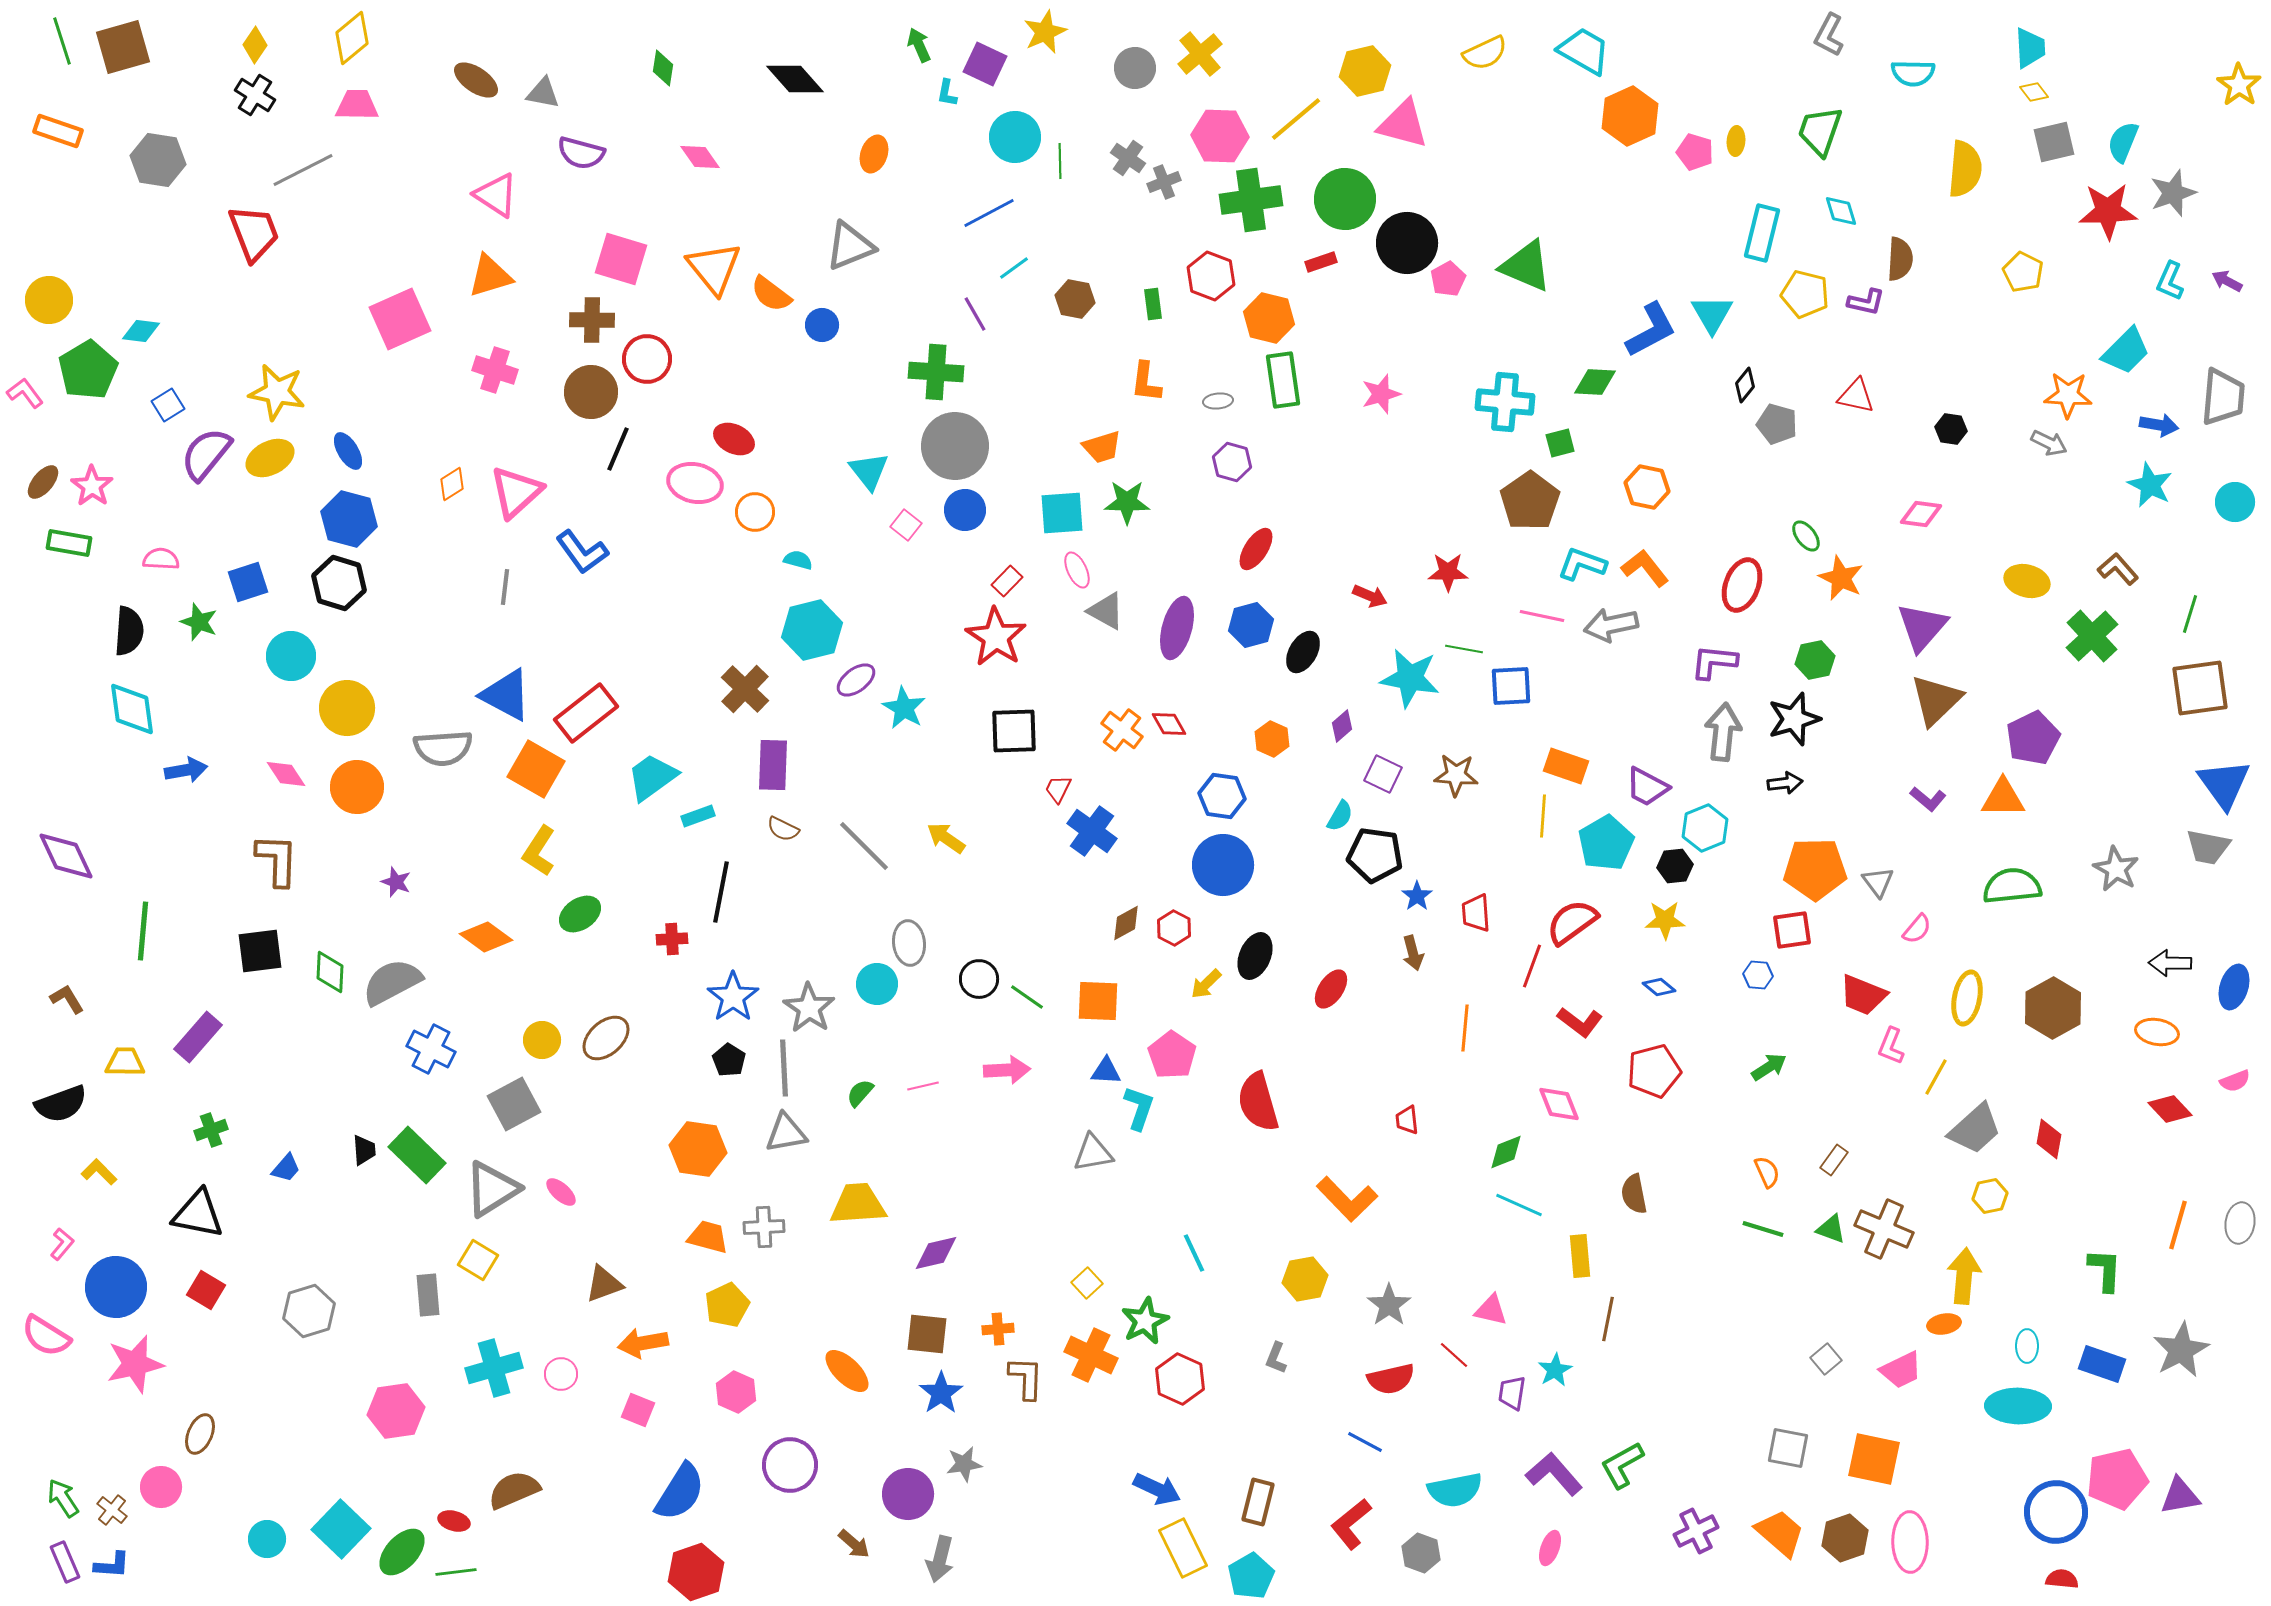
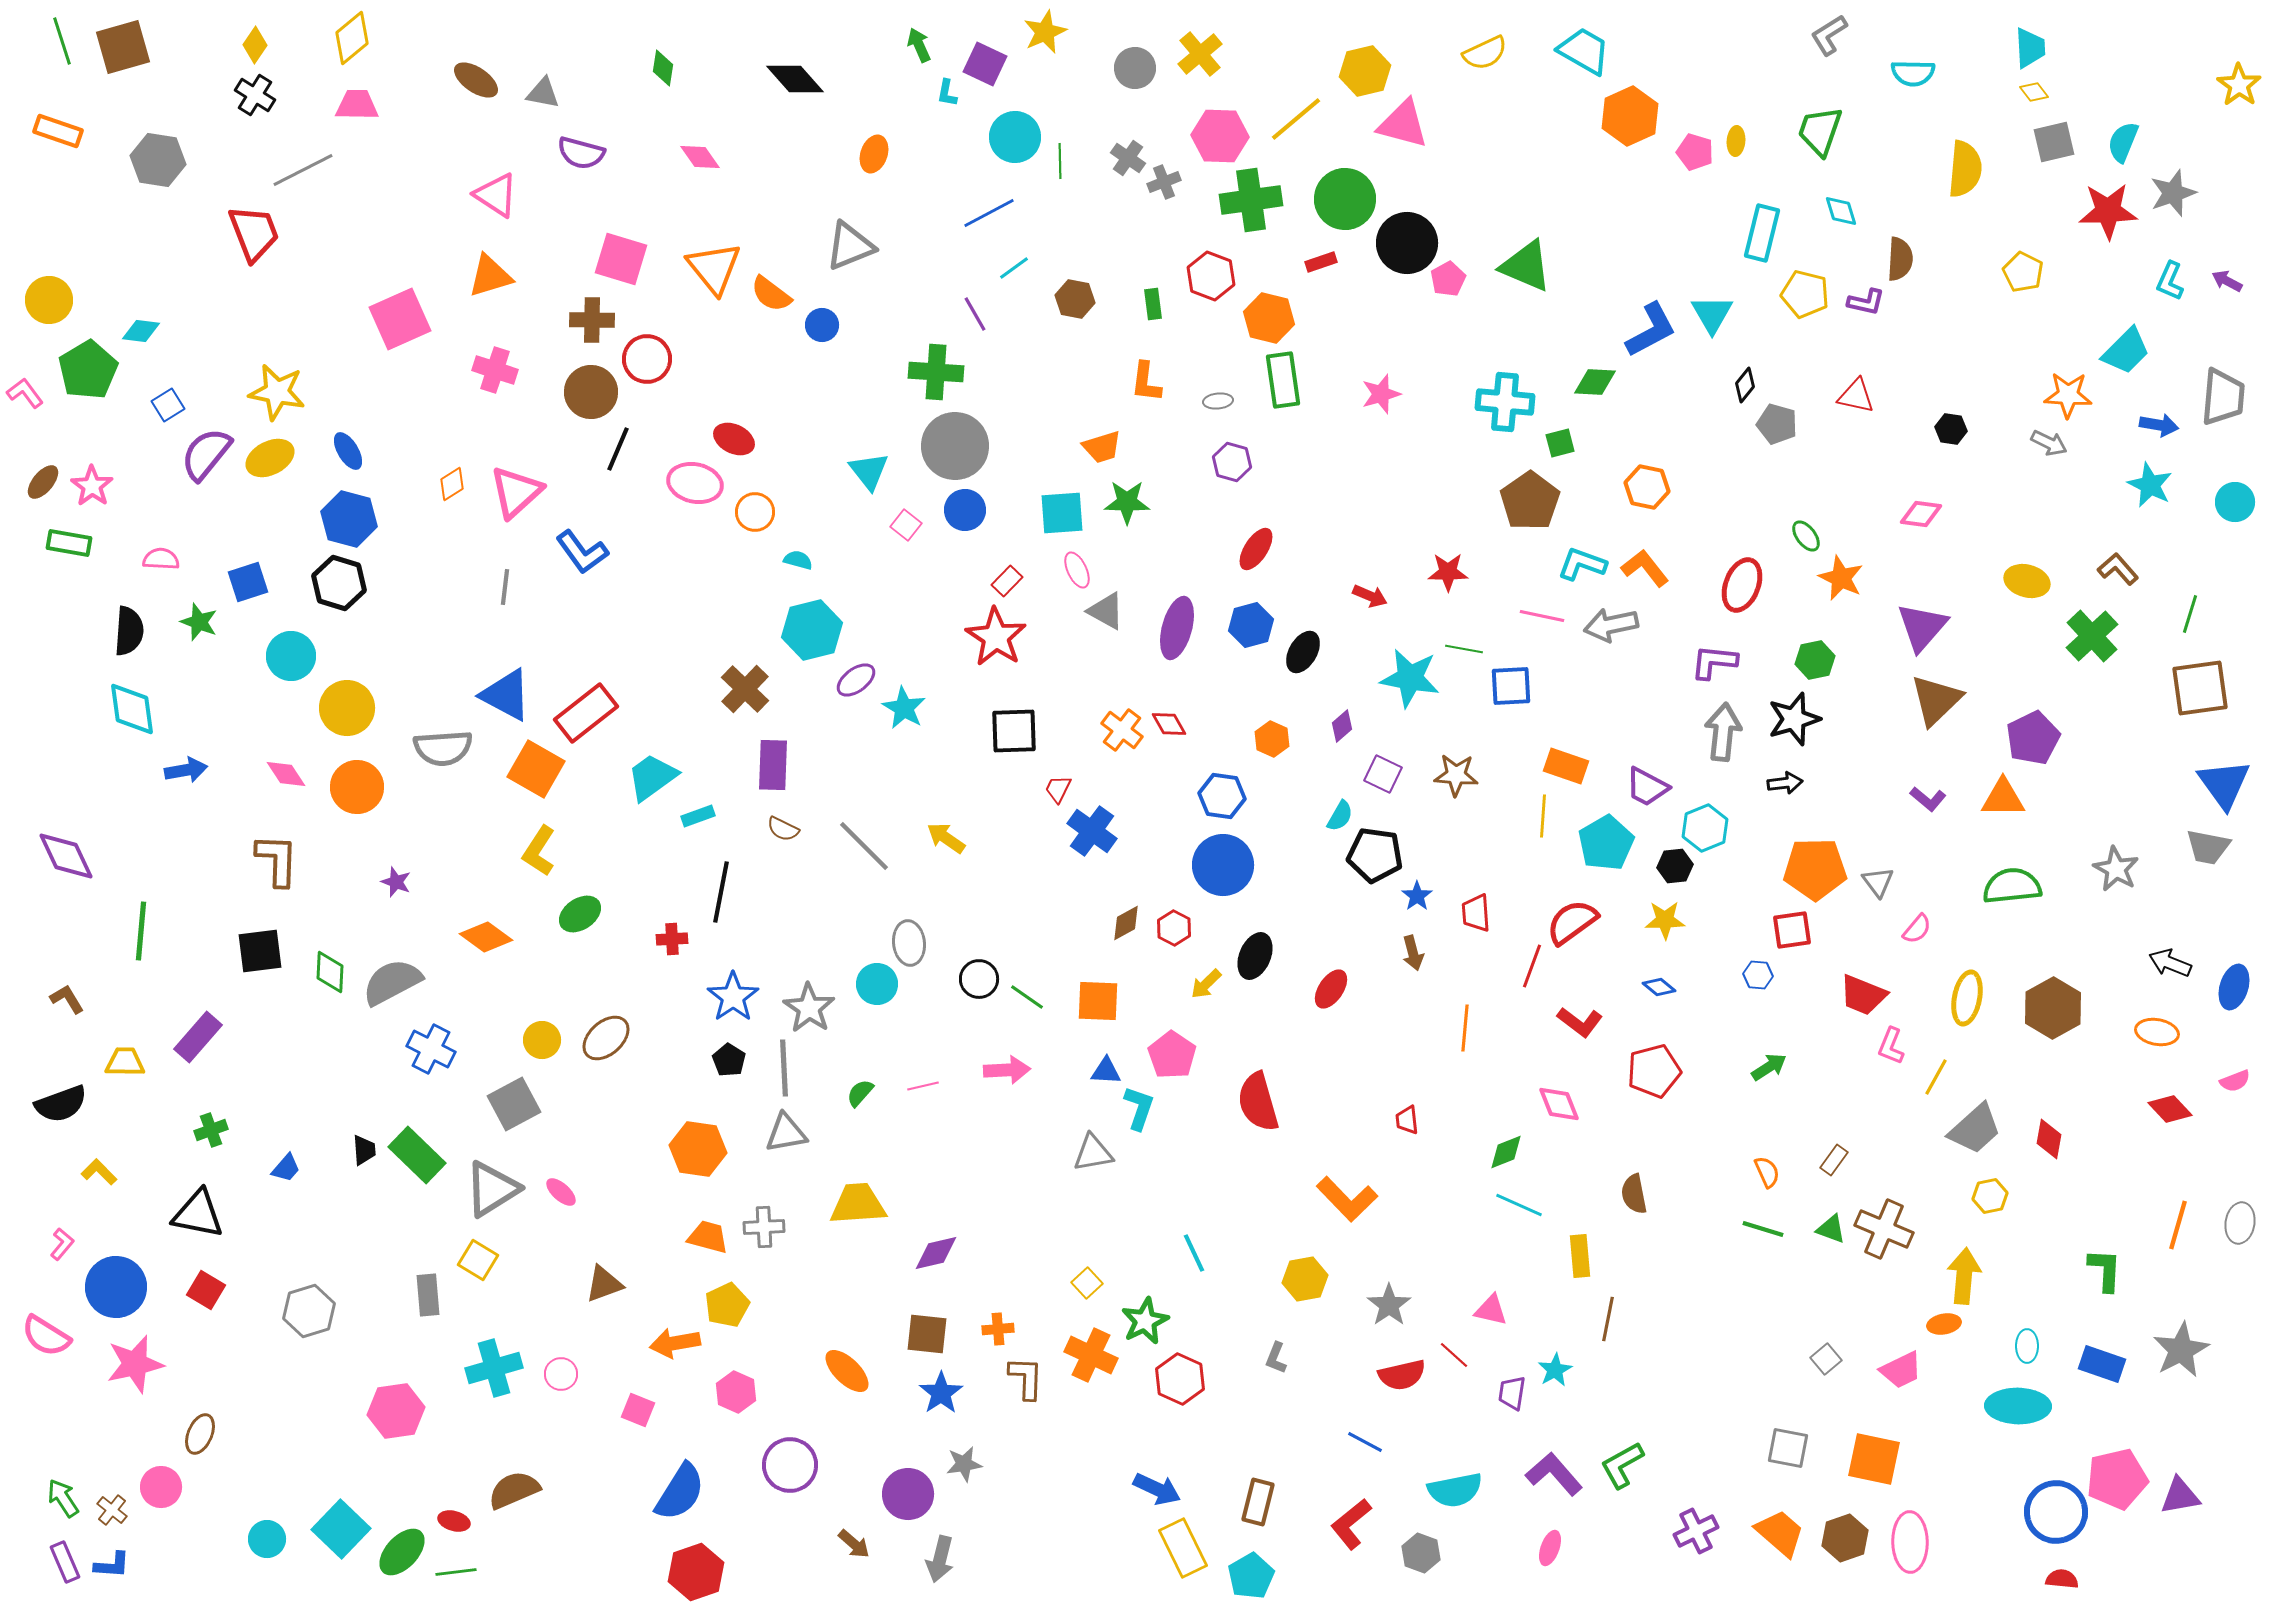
gray L-shape at (1829, 35): rotated 30 degrees clockwise
green line at (143, 931): moved 2 px left
black arrow at (2170, 963): rotated 21 degrees clockwise
orange arrow at (643, 1343): moved 32 px right
red semicircle at (1391, 1379): moved 11 px right, 4 px up
